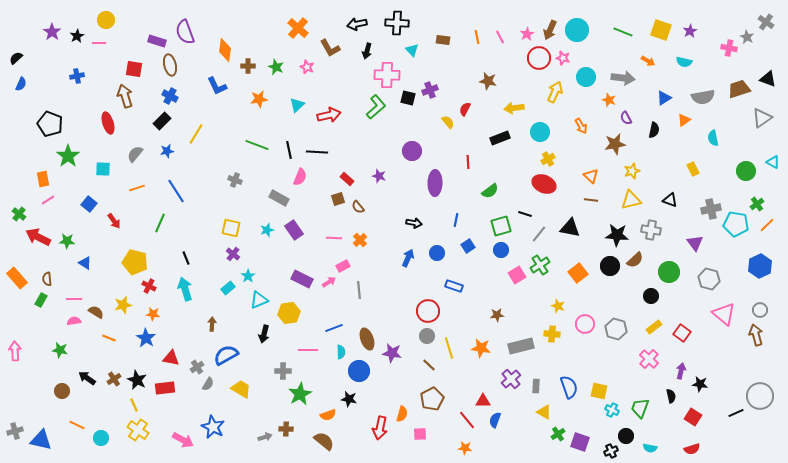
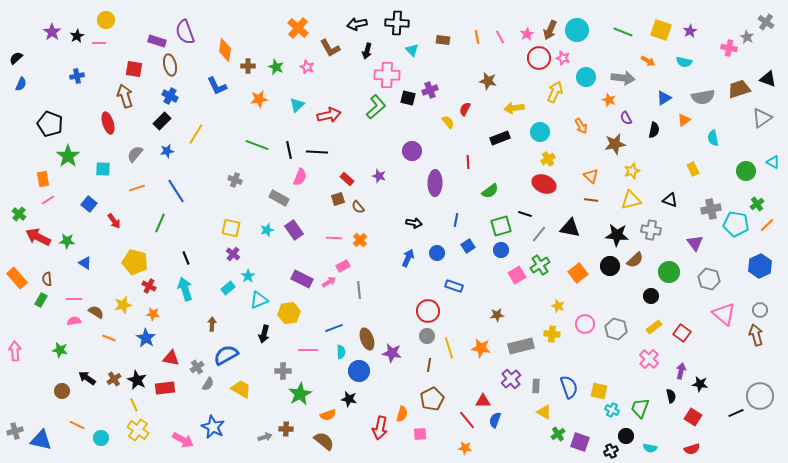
brown line at (429, 365): rotated 56 degrees clockwise
